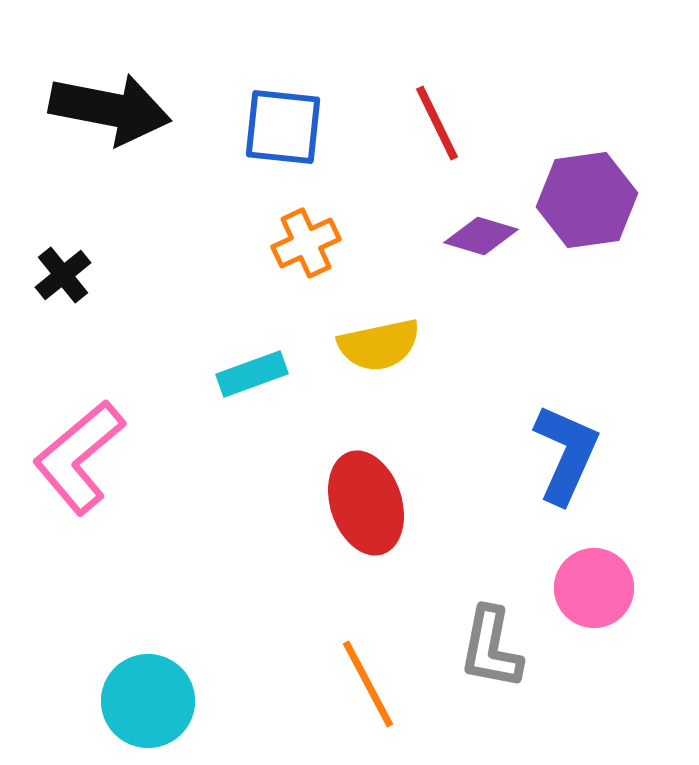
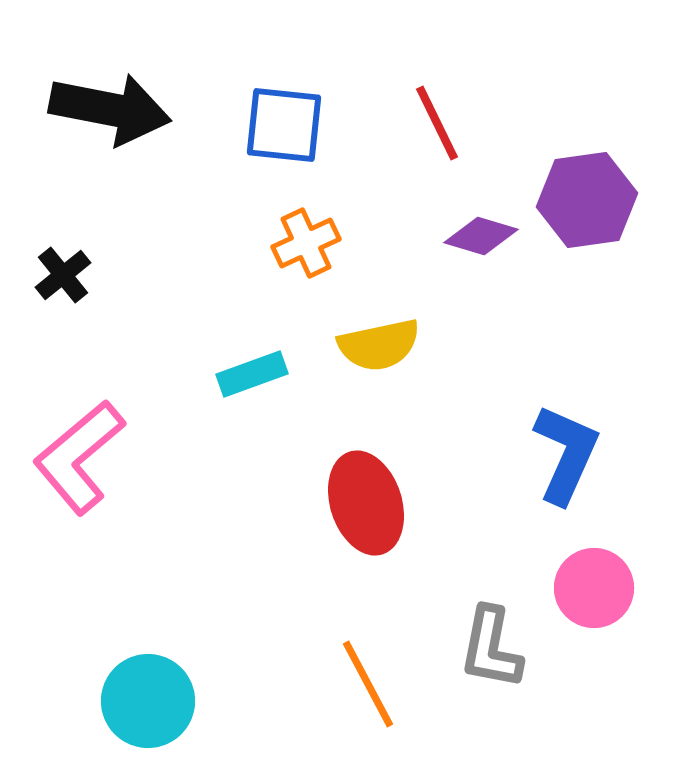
blue square: moved 1 px right, 2 px up
